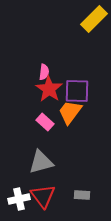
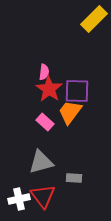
gray rectangle: moved 8 px left, 17 px up
